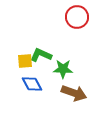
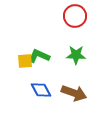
red circle: moved 2 px left, 1 px up
green L-shape: moved 2 px left, 1 px down
green star: moved 13 px right, 14 px up
blue diamond: moved 9 px right, 6 px down
